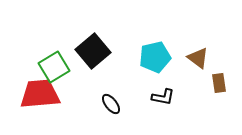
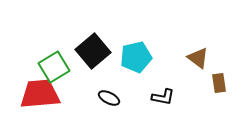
cyan pentagon: moved 19 px left
black ellipse: moved 2 px left, 6 px up; rotated 25 degrees counterclockwise
